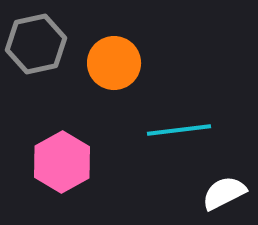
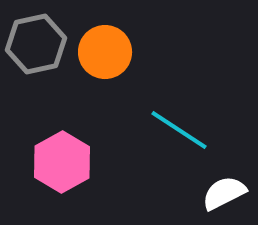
orange circle: moved 9 px left, 11 px up
cyan line: rotated 40 degrees clockwise
